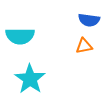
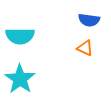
orange triangle: moved 1 px right, 2 px down; rotated 36 degrees clockwise
cyan star: moved 10 px left
